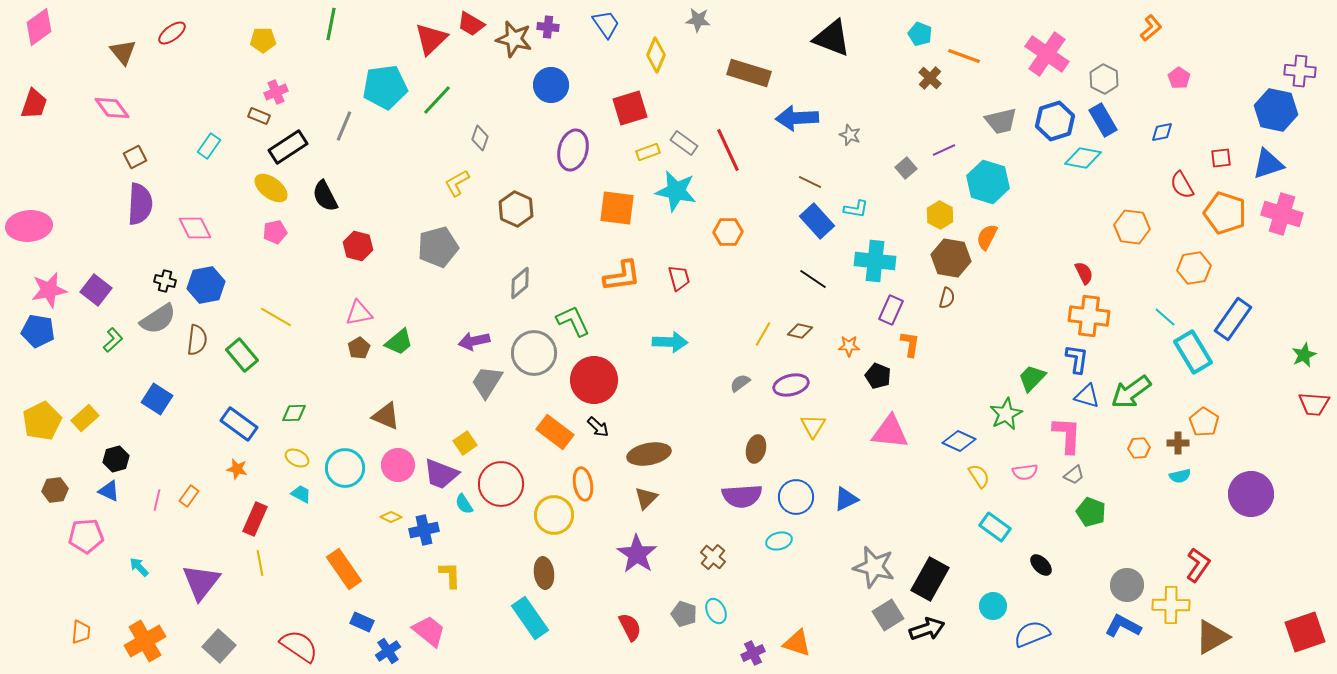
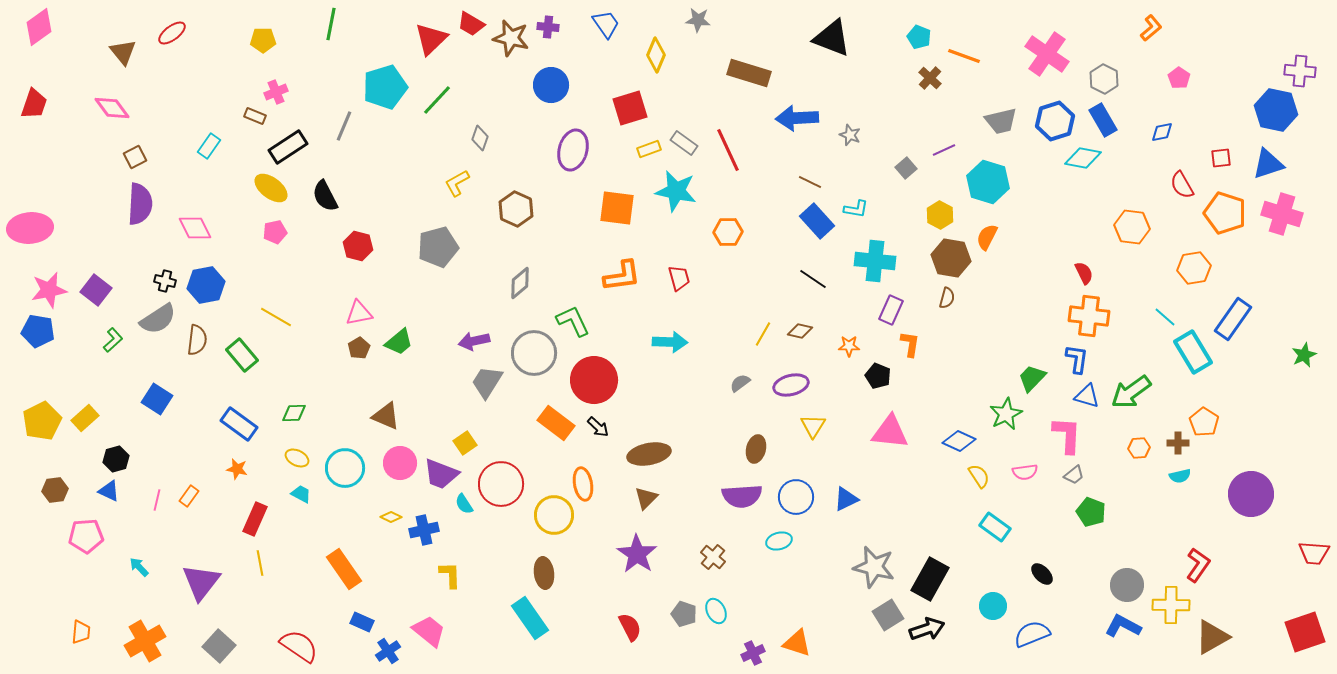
cyan pentagon at (920, 34): moved 1 px left, 3 px down
brown star at (514, 39): moved 3 px left, 1 px up
cyan pentagon at (385, 87): rotated 9 degrees counterclockwise
brown rectangle at (259, 116): moved 4 px left
yellow rectangle at (648, 152): moved 1 px right, 3 px up
pink ellipse at (29, 226): moved 1 px right, 2 px down
red trapezoid at (1314, 404): moved 149 px down
orange rectangle at (555, 432): moved 1 px right, 9 px up
pink circle at (398, 465): moved 2 px right, 2 px up
black ellipse at (1041, 565): moved 1 px right, 9 px down
